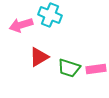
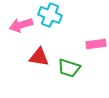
red triangle: rotated 40 degrees clockwise
pink rectangle: moved 25 px up
